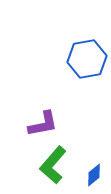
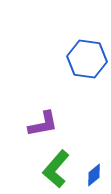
blue hexagon: rotated 18 degrees clockwise
green L-shape: moved 3 px right, 4 px down
